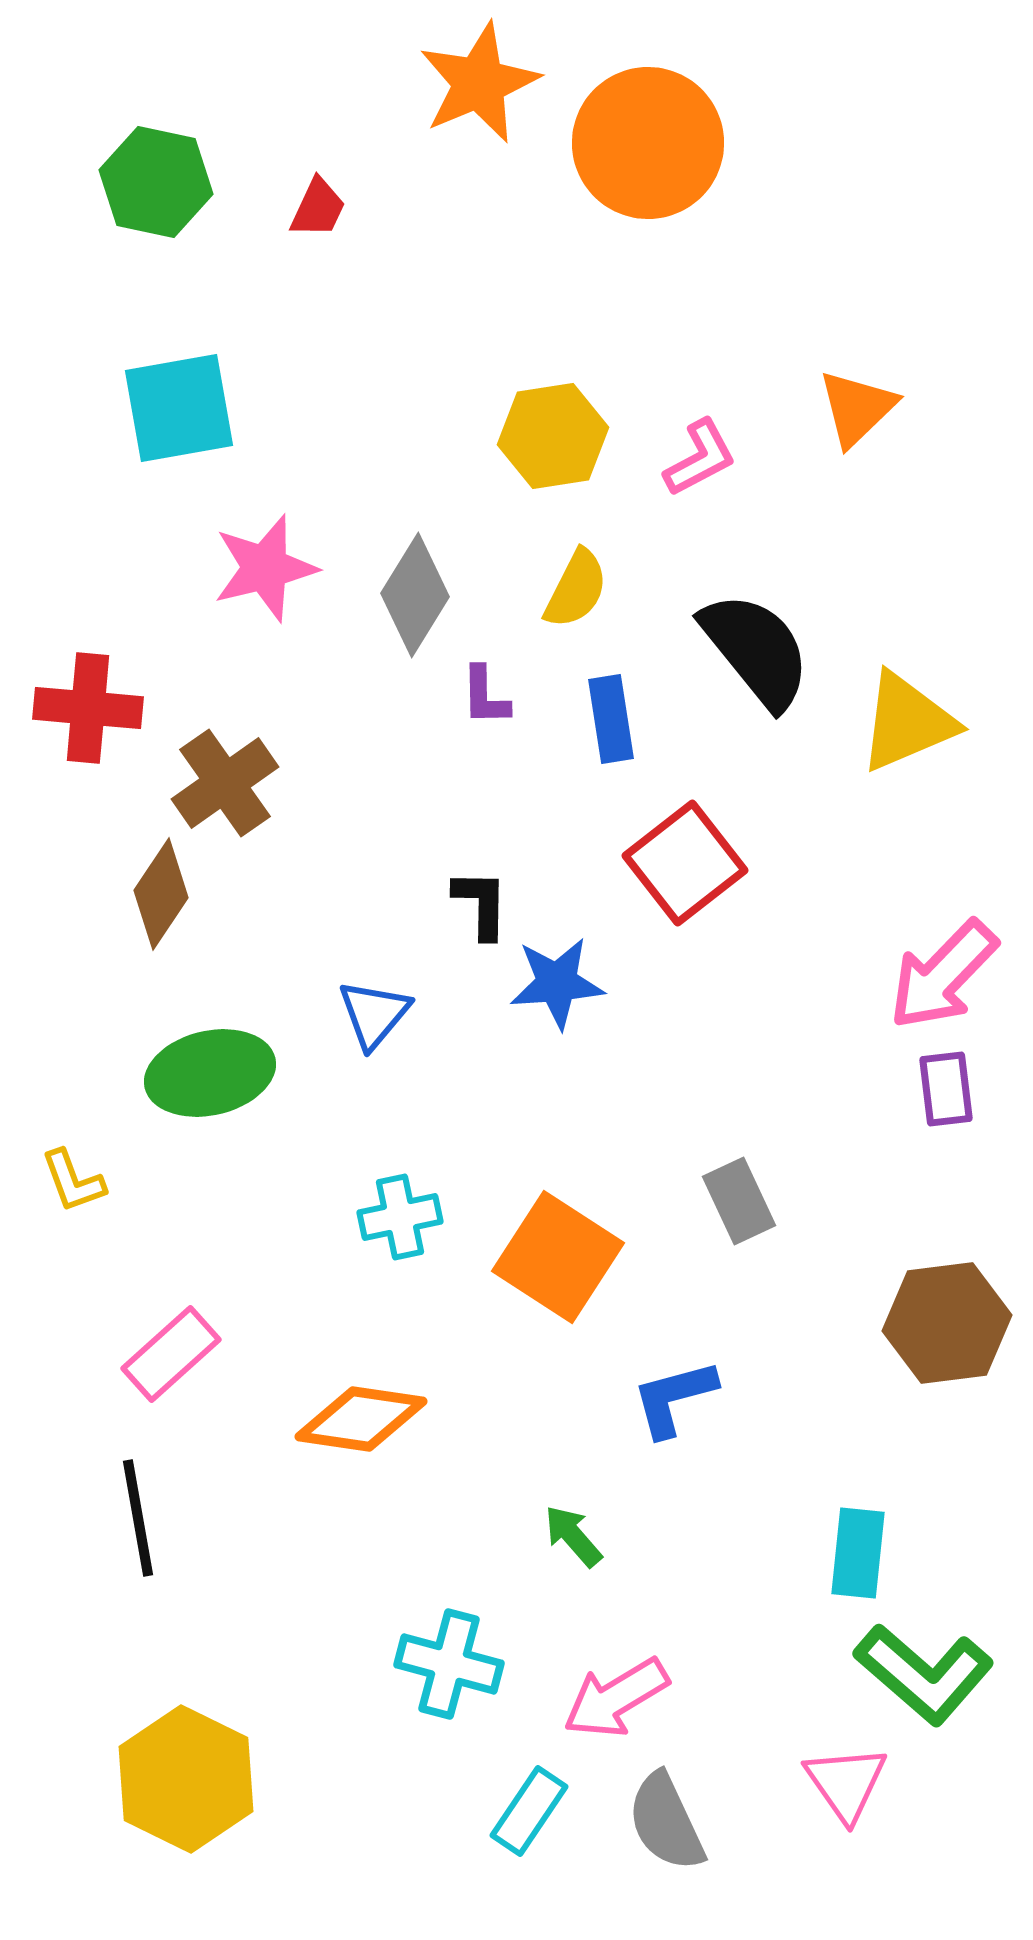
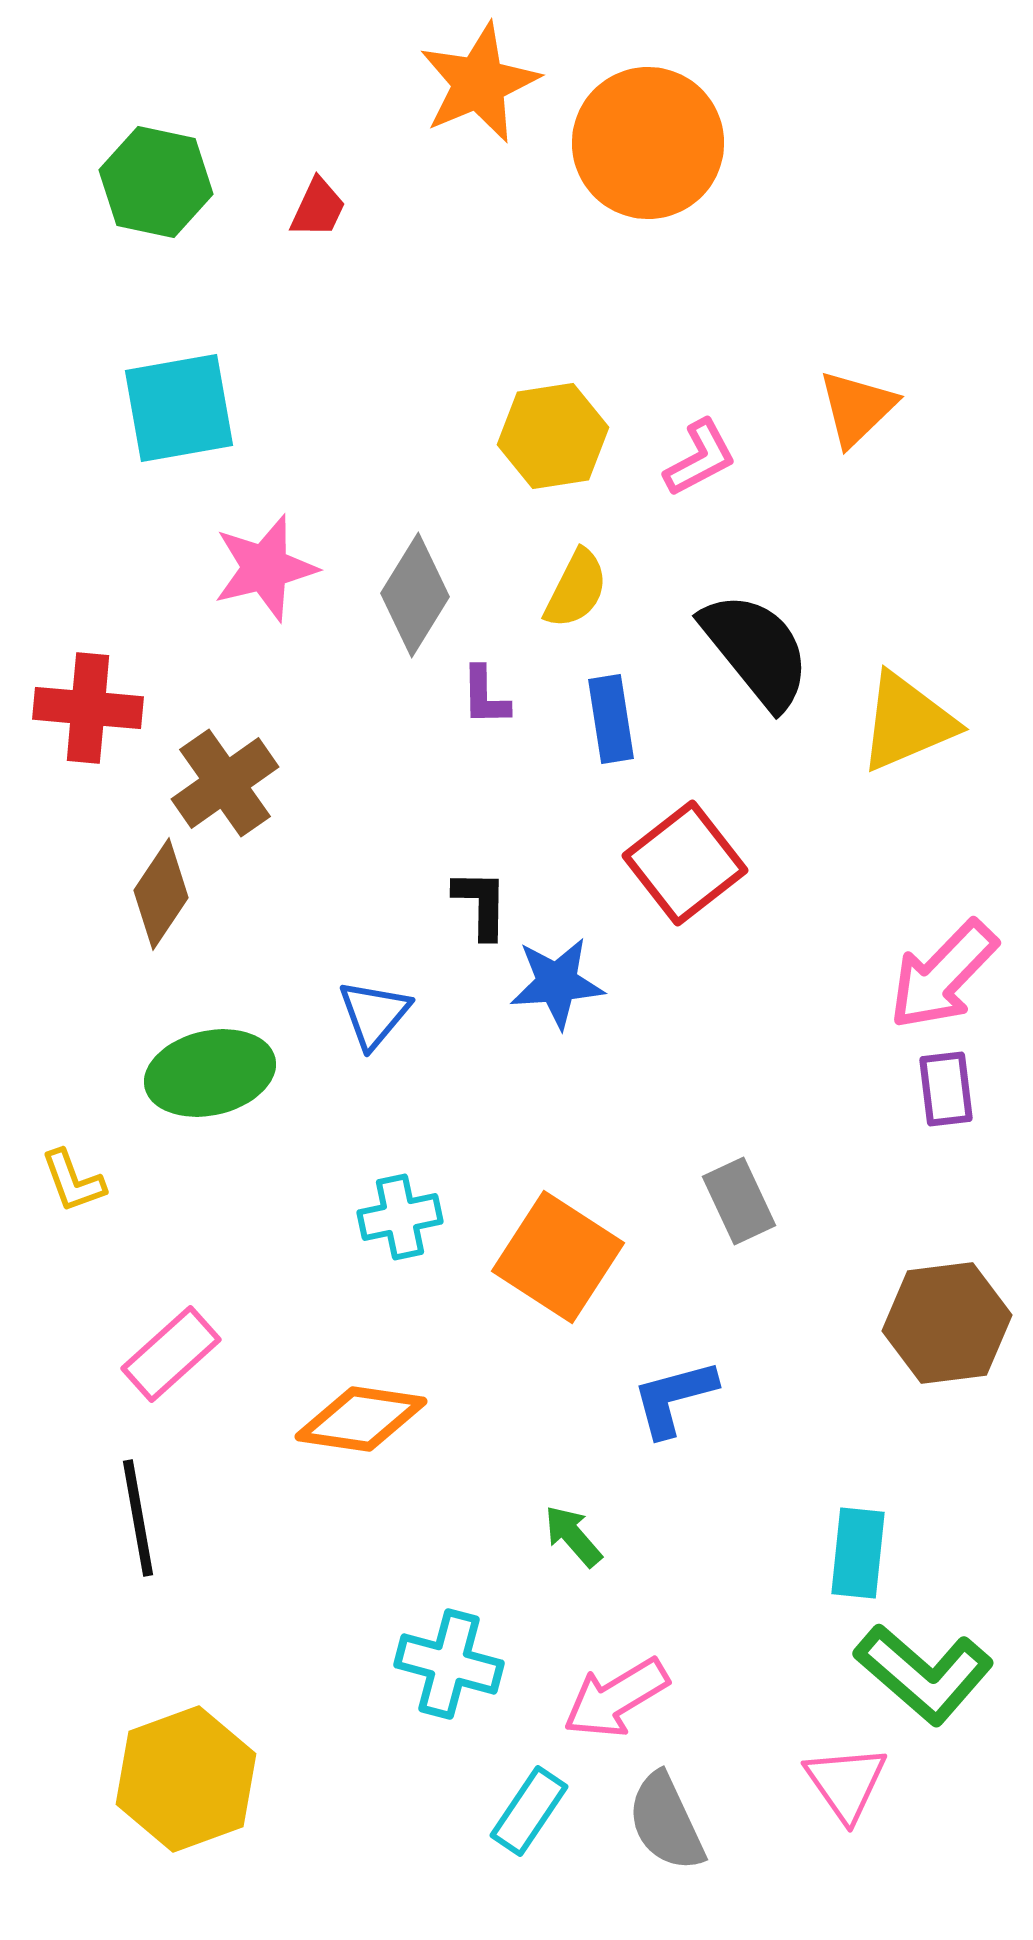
yellow hexagon at (186, 1779): rotated 14 degrees clockwise
